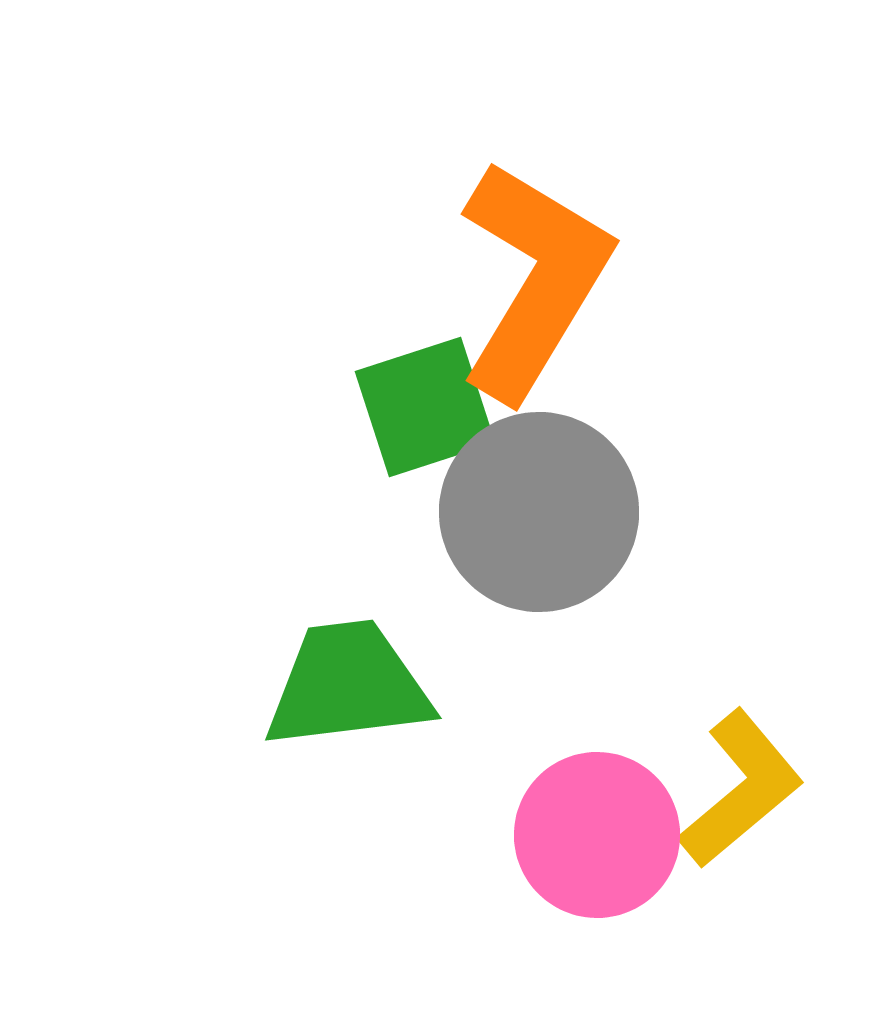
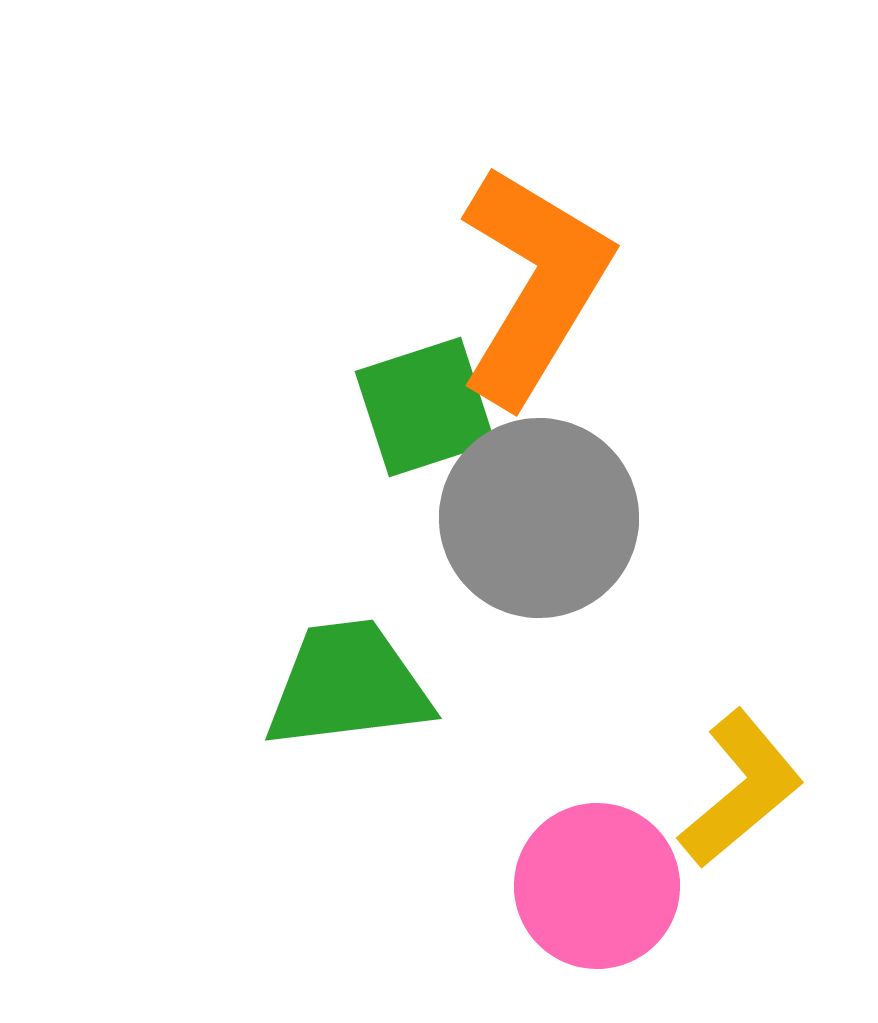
orange L-shape: moved 5 px down
gray circle: moved 6 px down
pink circle: moved 51 px down
